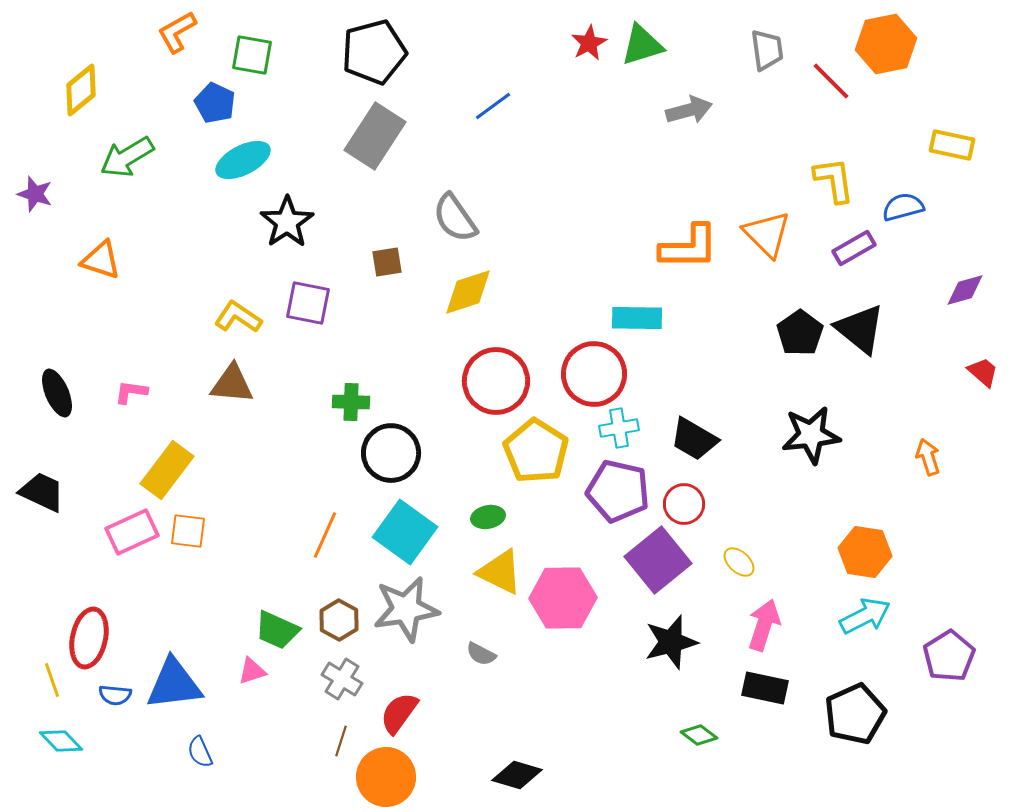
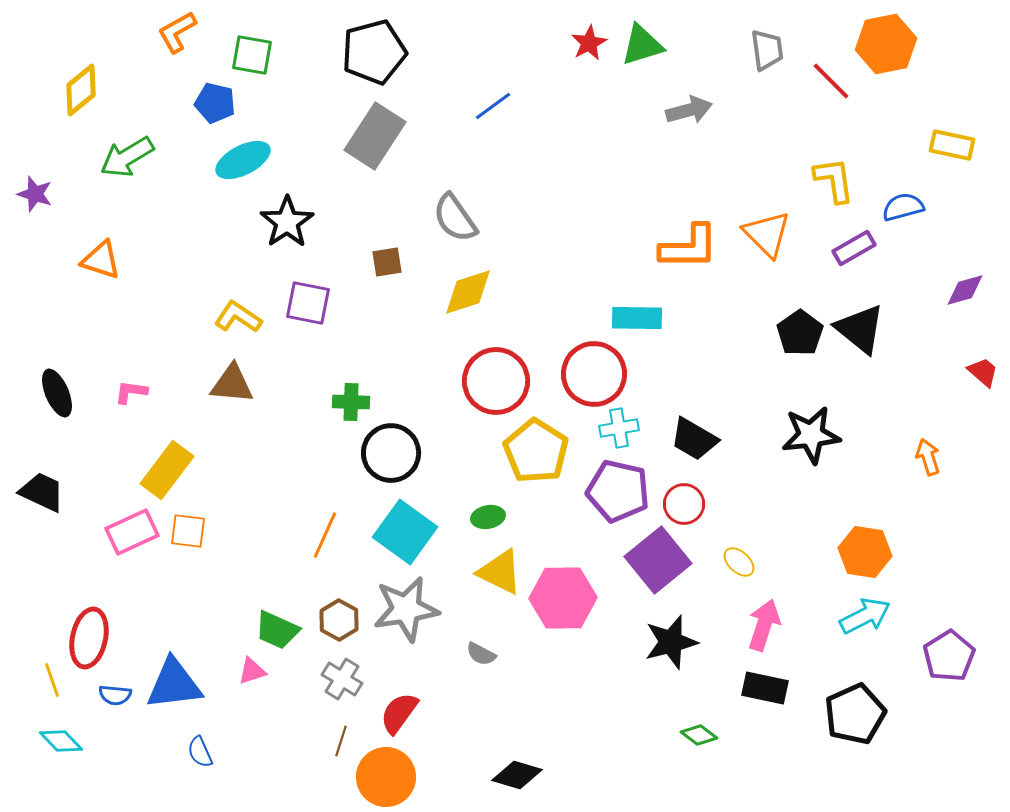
blue pentagon at (215, 103): rotated 12 degrees counterclockwise
